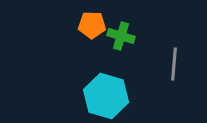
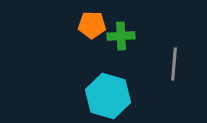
green cross: rotated 20 degrees counterclockwise
cyan hexagon: moved 2 px right
